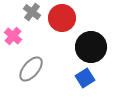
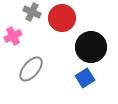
gray cross: rotated 12 degrees counterclockwise
pink cross: rotated 24 degrees clockwise
